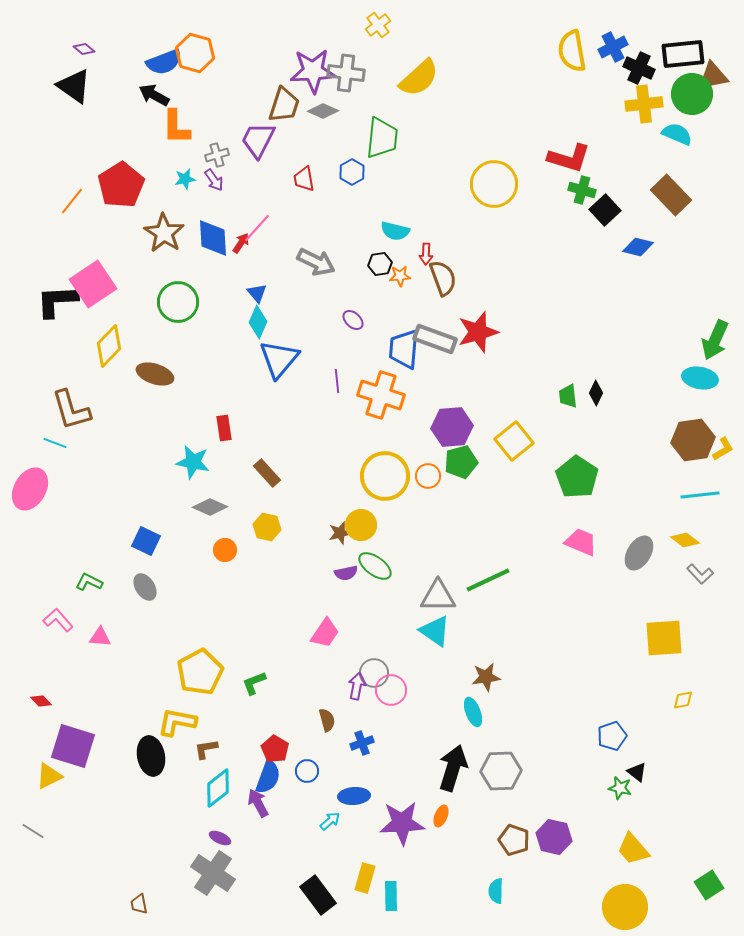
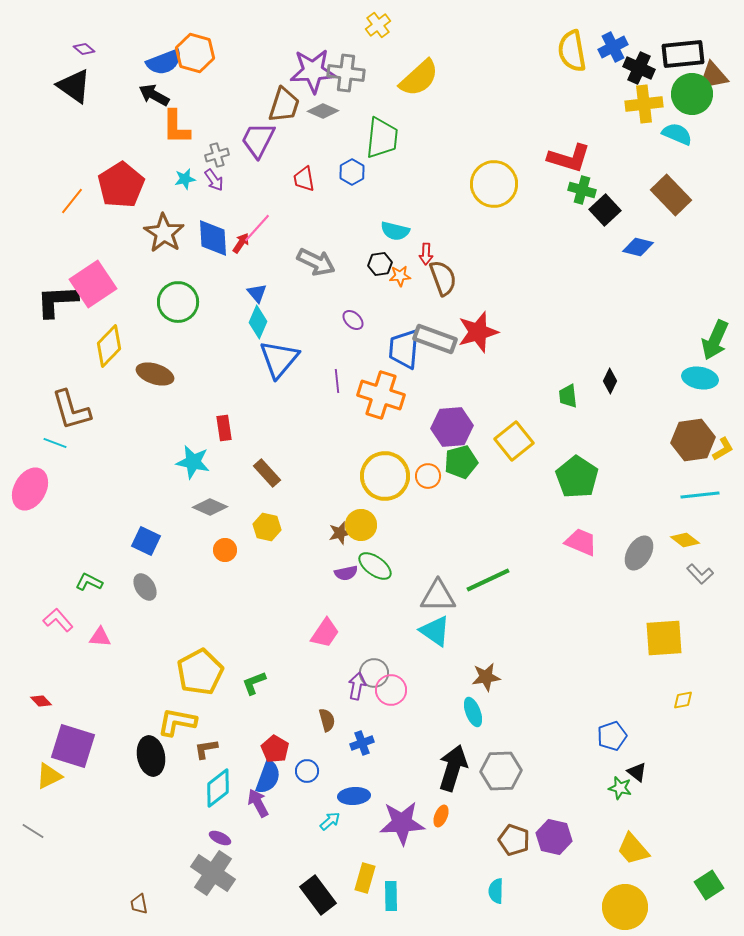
black diamond at (596, 393): moved 14 px right, 12 px up
